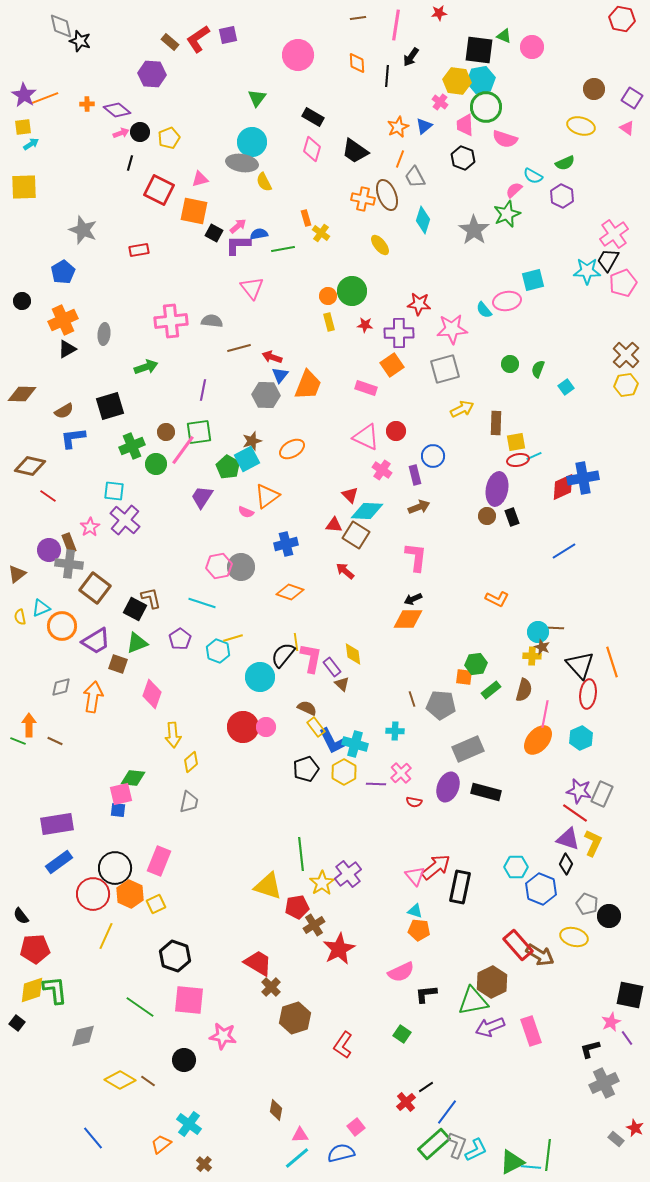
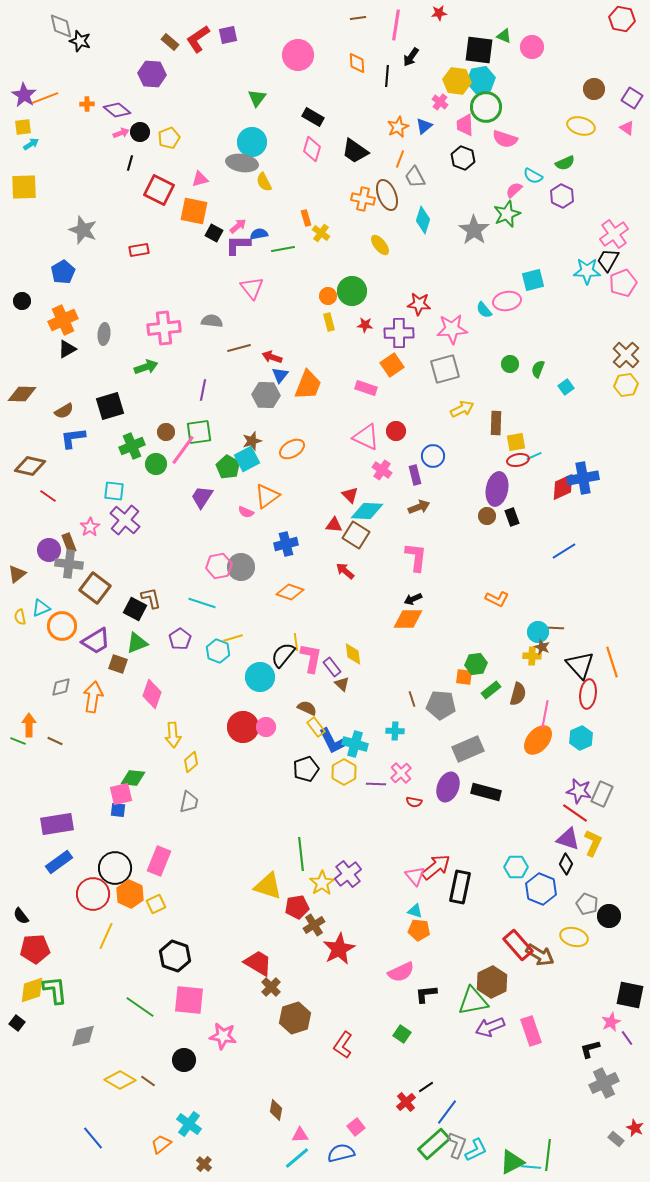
pink cross at (171, 321): moved 7 px left, 7 px down
brown semicircle at (524, 690): moved 6 px left, 4 px down
